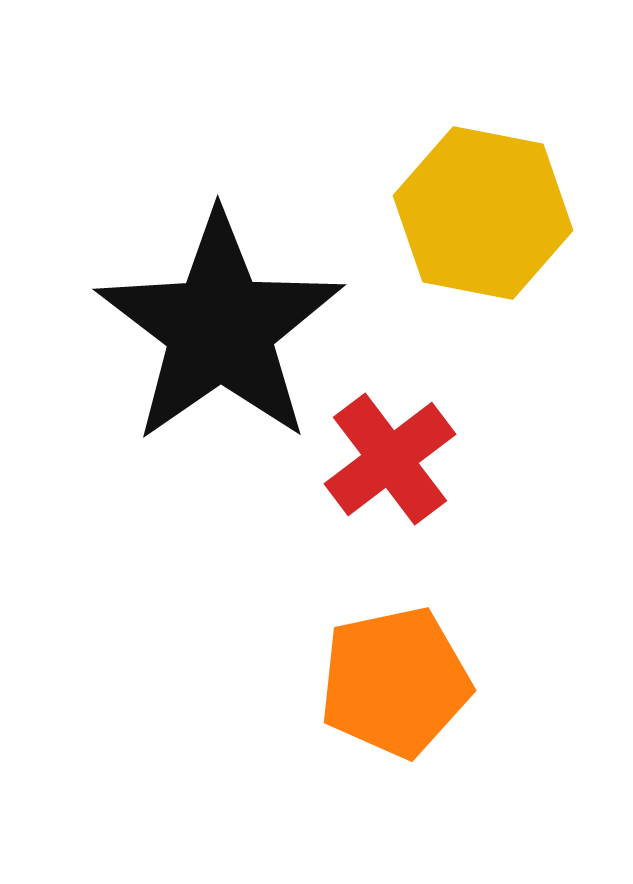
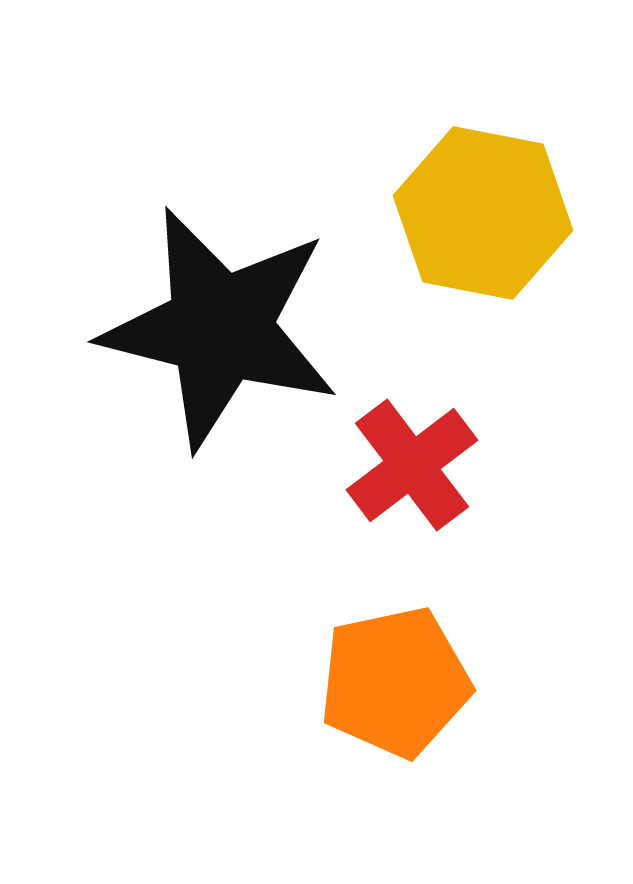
black star: rotated 23 degrees counterclockwise
red cross: moved 22 px right, 6 px down
